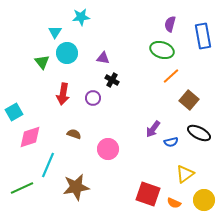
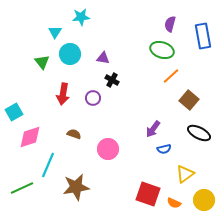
cyan circle: moved 3 px right, 1 px down
blue semicircle: moved 7 px left, 7 px down
